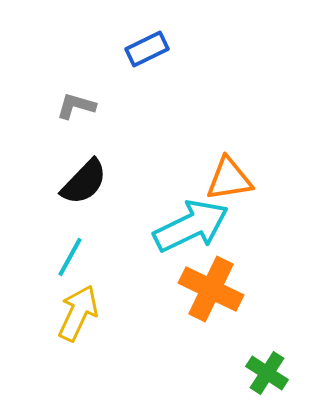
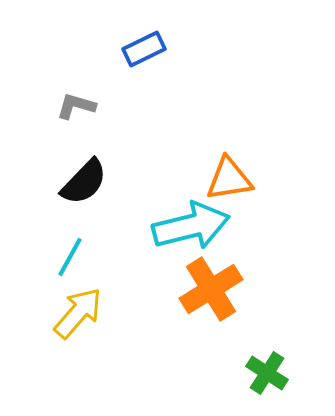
blue rectangle: moved 3 px left
cyan arrow: rotated 12 degrees clockwise
orange cross: rotated 32 degrees clockwise
yellow arrow: rotated 16 degrees clockwise
